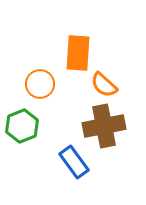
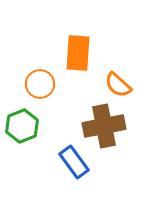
orange semicircle: moved 14 px right
